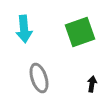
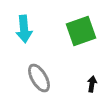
green square: moved 1 px right, 1 px up
gray ellipse: rotated 12 degrees counterclockwise
